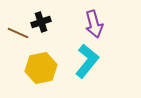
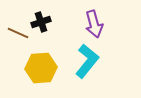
yellow hexagon: rotated 8 degrees clockwise
